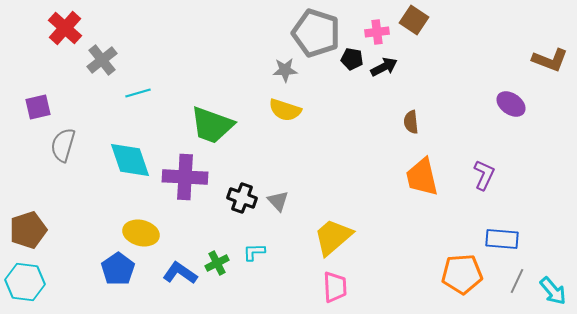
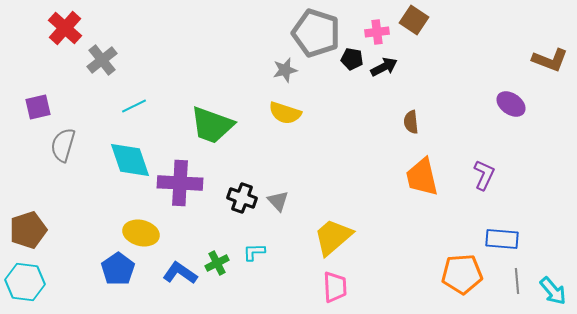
gray star: rotated 10 degrees counterclockwise
cyan line: moved 4 px left, 13 px down; rotated 10 degrees counterclockwise
yellow semicircle: moved 3 px down
purple cross: moved 5 px left, 6 px down
gray line: rotated 30 degrees counterclockwise
